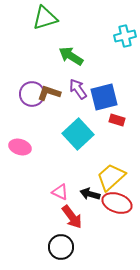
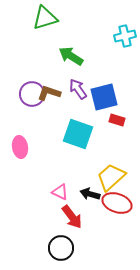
cyan square: rotated 28 degrees counterclockwise
pink ellipse: rotated 65 degrees clockwise
black circle: moved 1 px down
